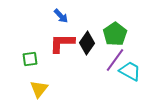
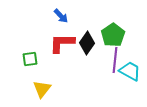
green pentagon: moved 2 px left, 1 px down
purple line: rotated 30 degrees counterclockwise
yellow triangle: moved 3 px right
